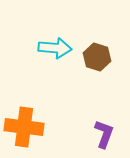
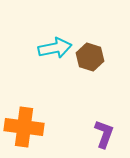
cyan arrow: rotated 16 degrees counterclockwise
brown hexagon: moved 7 px left
